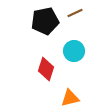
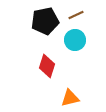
brown line: moved 1 px right, 2 px down
cyan circle: moved 1 px right, 11 px up
red diamond: moved 1 px right, 3 px up
